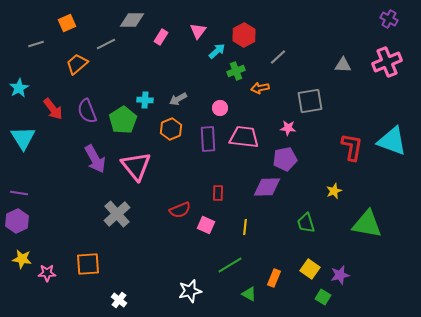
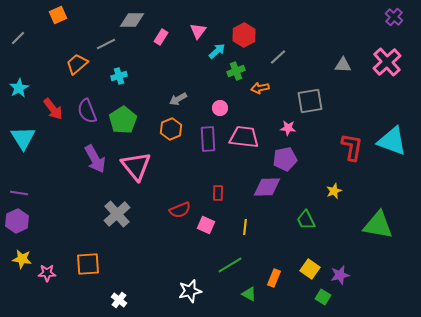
purple cross at (389, 19): moved 5 px right, 2 px up; rotated 12 degrees clockwise
orange square at (67, 23): moved 9 px left, 8 px up
gray line at (36, 44): moved 18 px left, 6 px up; rotated 28 degrees counterclockwise
pink cross at (387, 62): rotated 20 degrees counterclockwise
cyan cross at (145, 100): moved 26 px left, 24 px up; rotated 21 degrees counterclockwise
green trapezoid at (306, 223): moved 3 px up; rotated 10 degrees counterclockwise
green triangle at (367, 224): moved 11 px right, 1 px down
